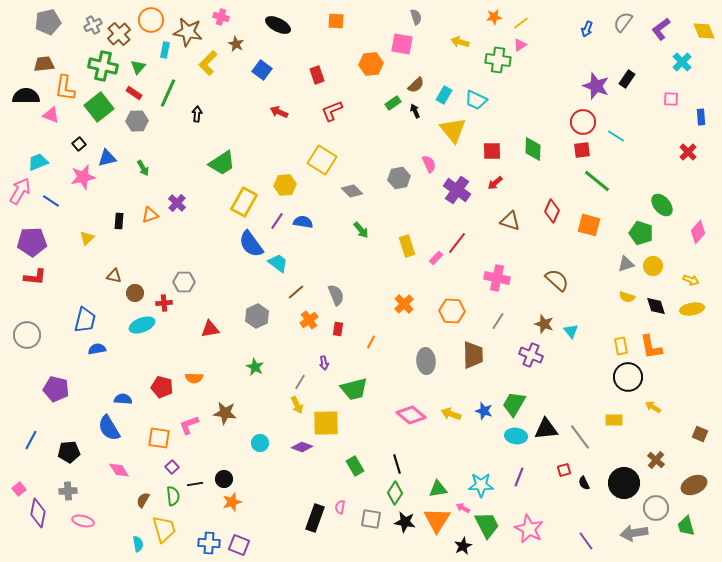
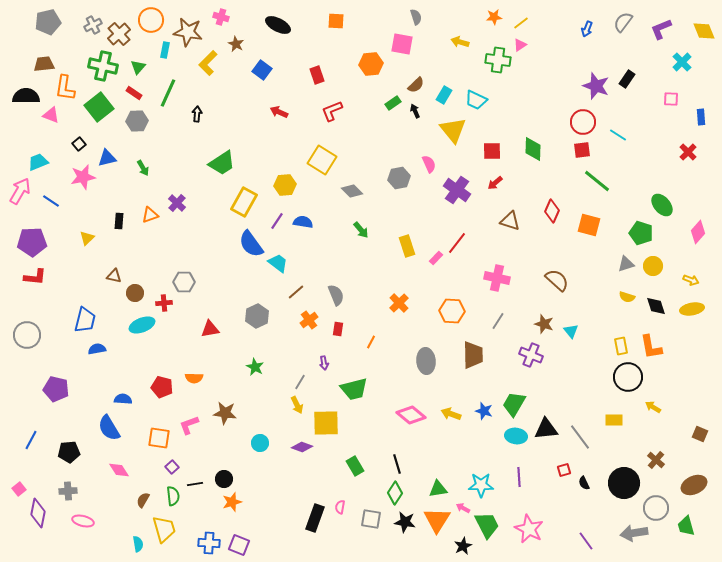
purple L-shape at (661, 29): rotated 15 degrees clockwise
cyan line at (616, 136): moved 2 px right, 1 px up
orange cross at (404, 304): moved 5 px left, 1 px up
purple line at (519, 477): rotated 24 degrees counterclockwise
